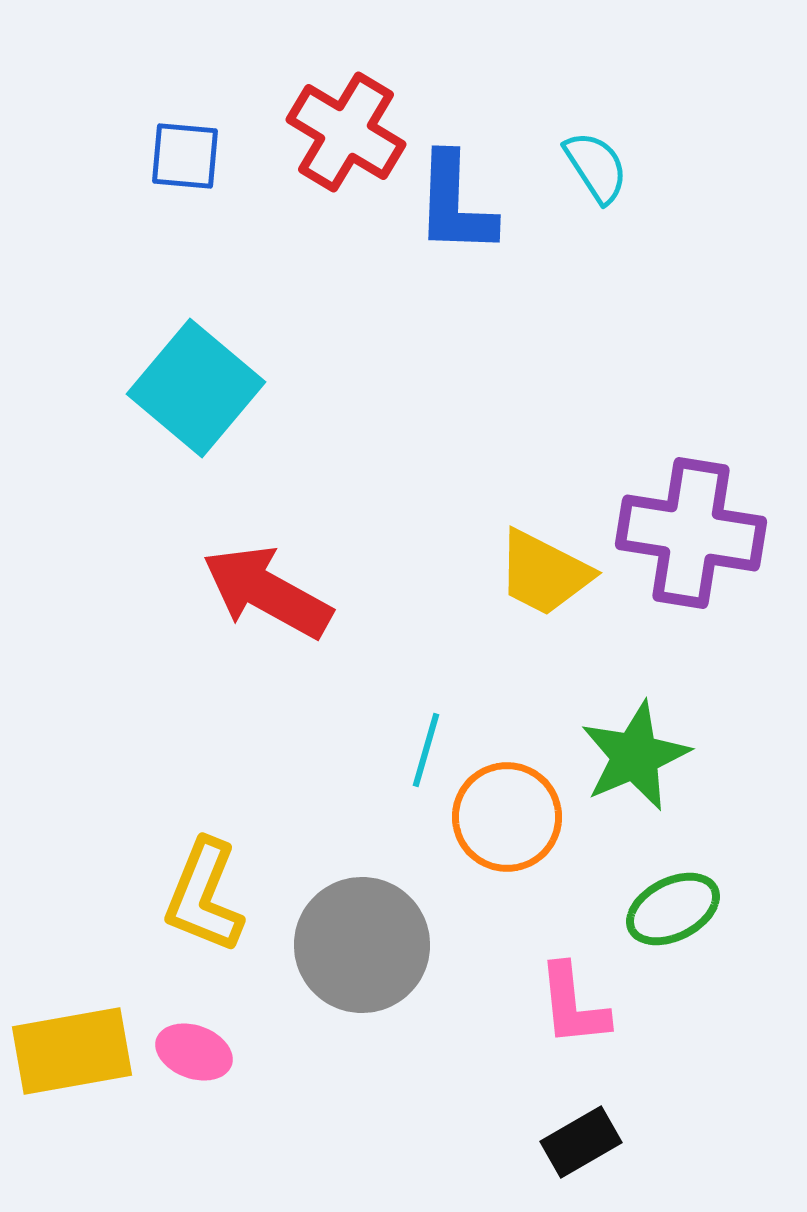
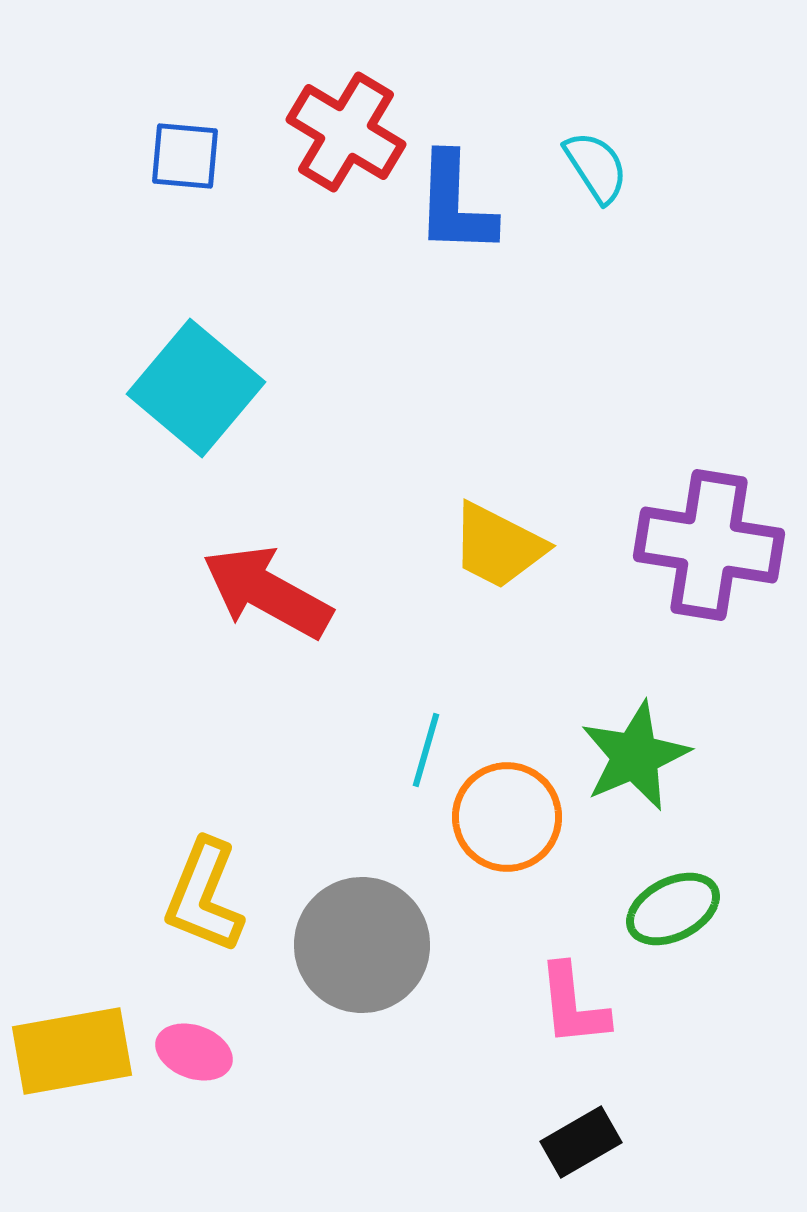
purple cross: moved 18 px right, 12 px down
yellow trapezoid: moved 46 px left, 27 px up
